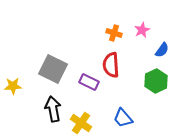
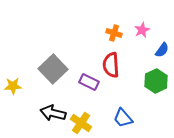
gray square: rotated 20 degrees clockwise
black arrow: moved 4 px down; rotated 65 degrees counterclockwise
